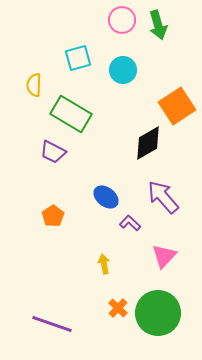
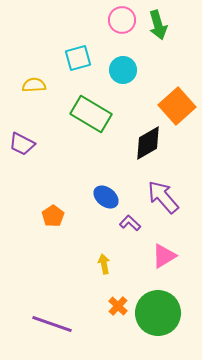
yellow semicircle: rotated 85 degrees clockwise
orange square: rotated 9 degrees counterclockwise
green rectangle: moved 20 px right
purple trapezoid: moved 31 px left, 8 px up
pink triangle: rotated 16 degrees clockwise
orange cross: moved 2 px up
